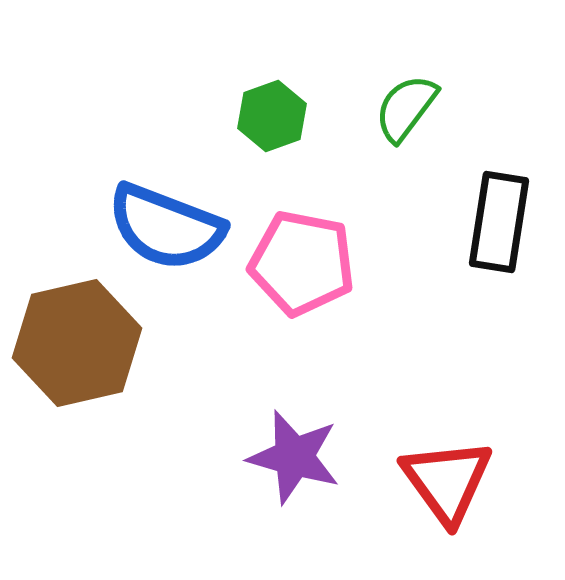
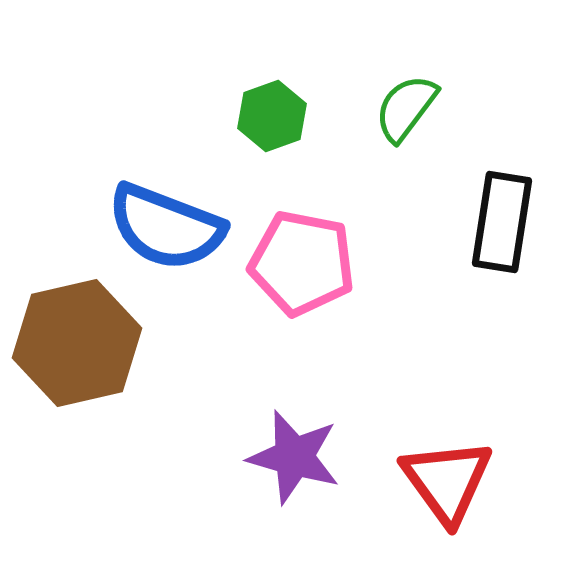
black rectangle: moved 3 px right
